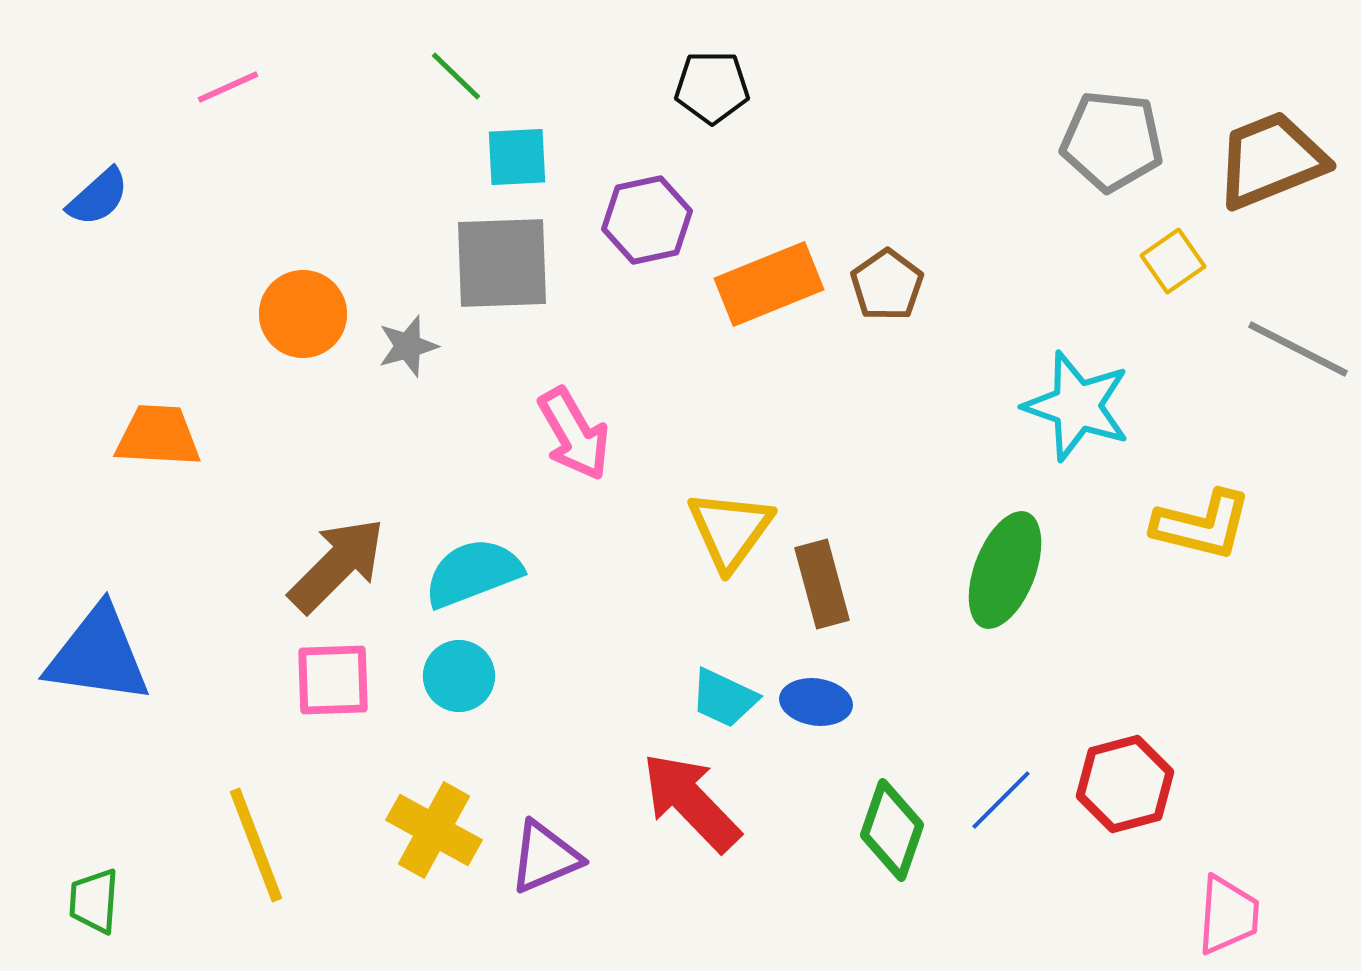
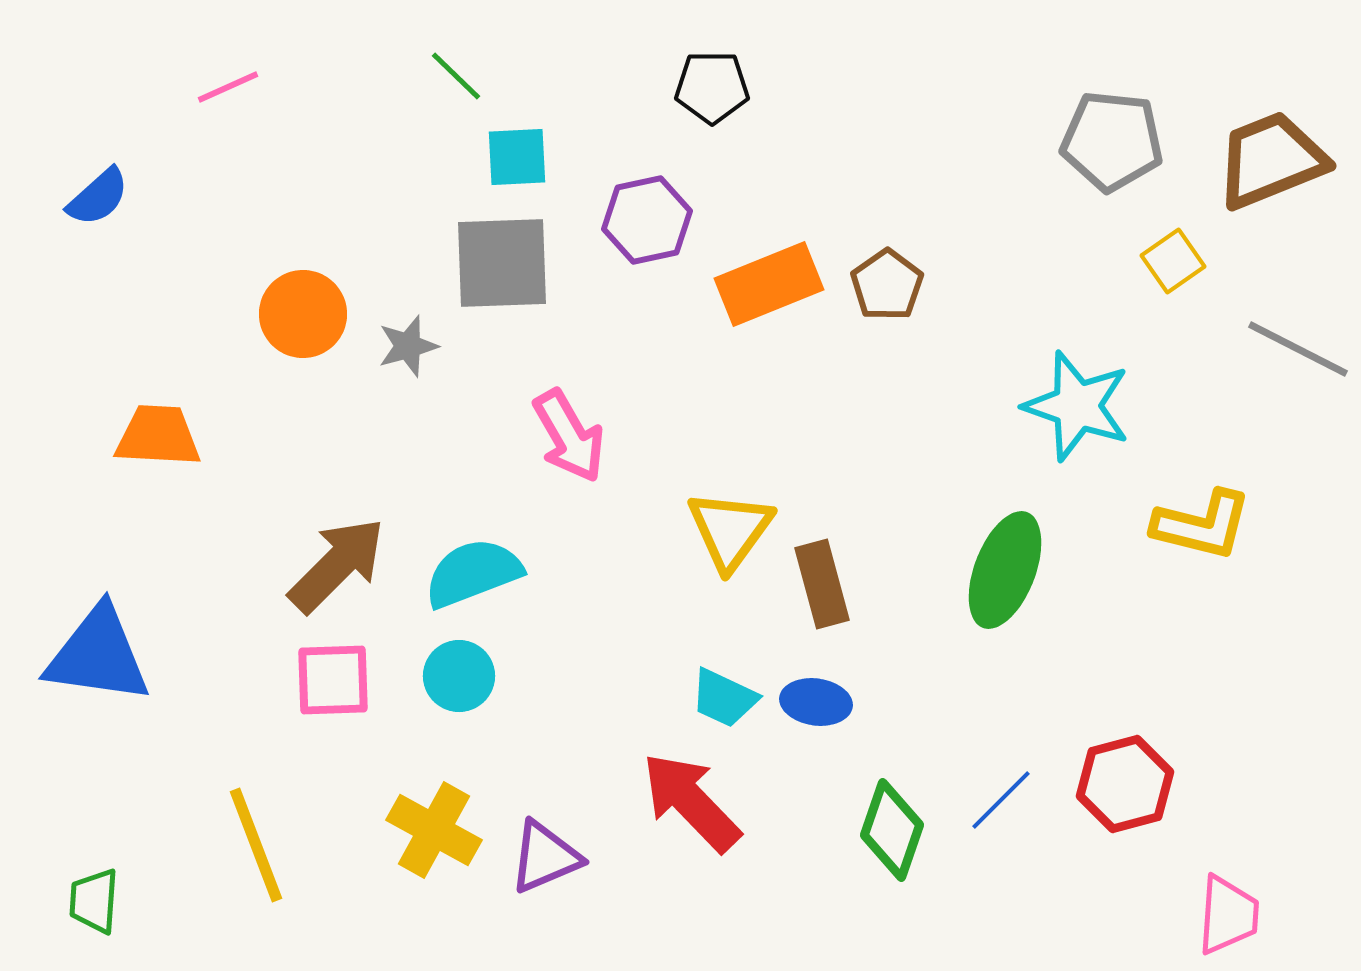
pink arrow: moved 5 px left, 2 px down
